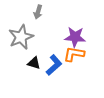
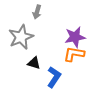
gray arrow: moved 1 px left
purple star: rotated 15 degrees counterclockwise
blue L-shape: moved 12 px down; rotated 15 degrees counterclockwise
